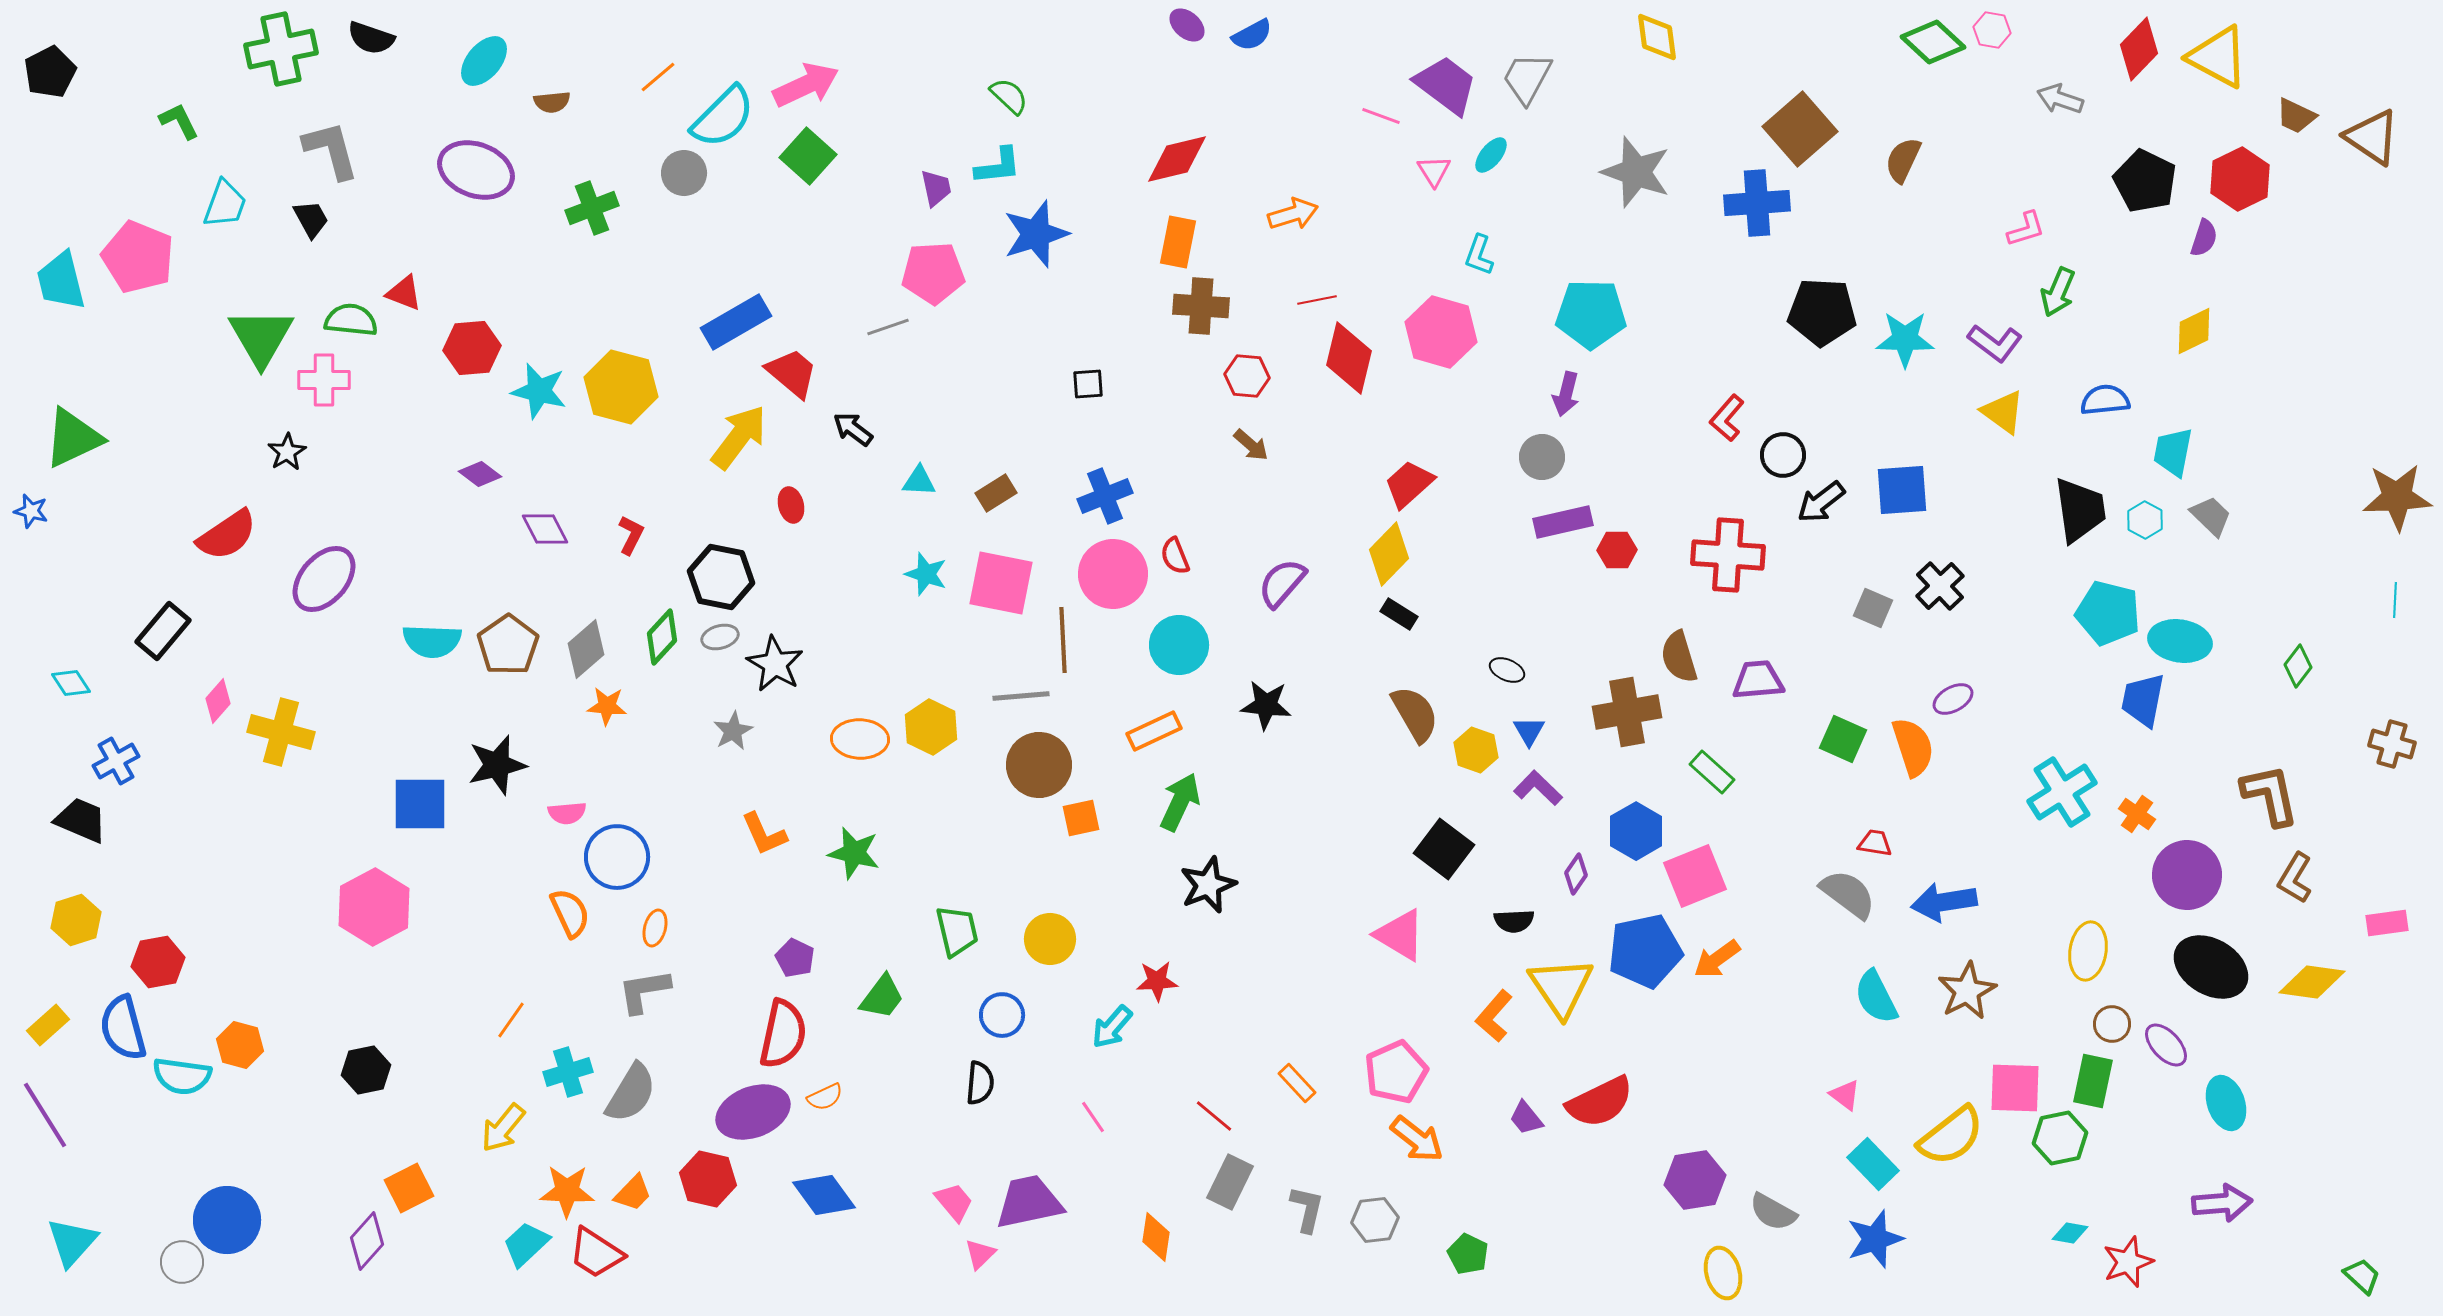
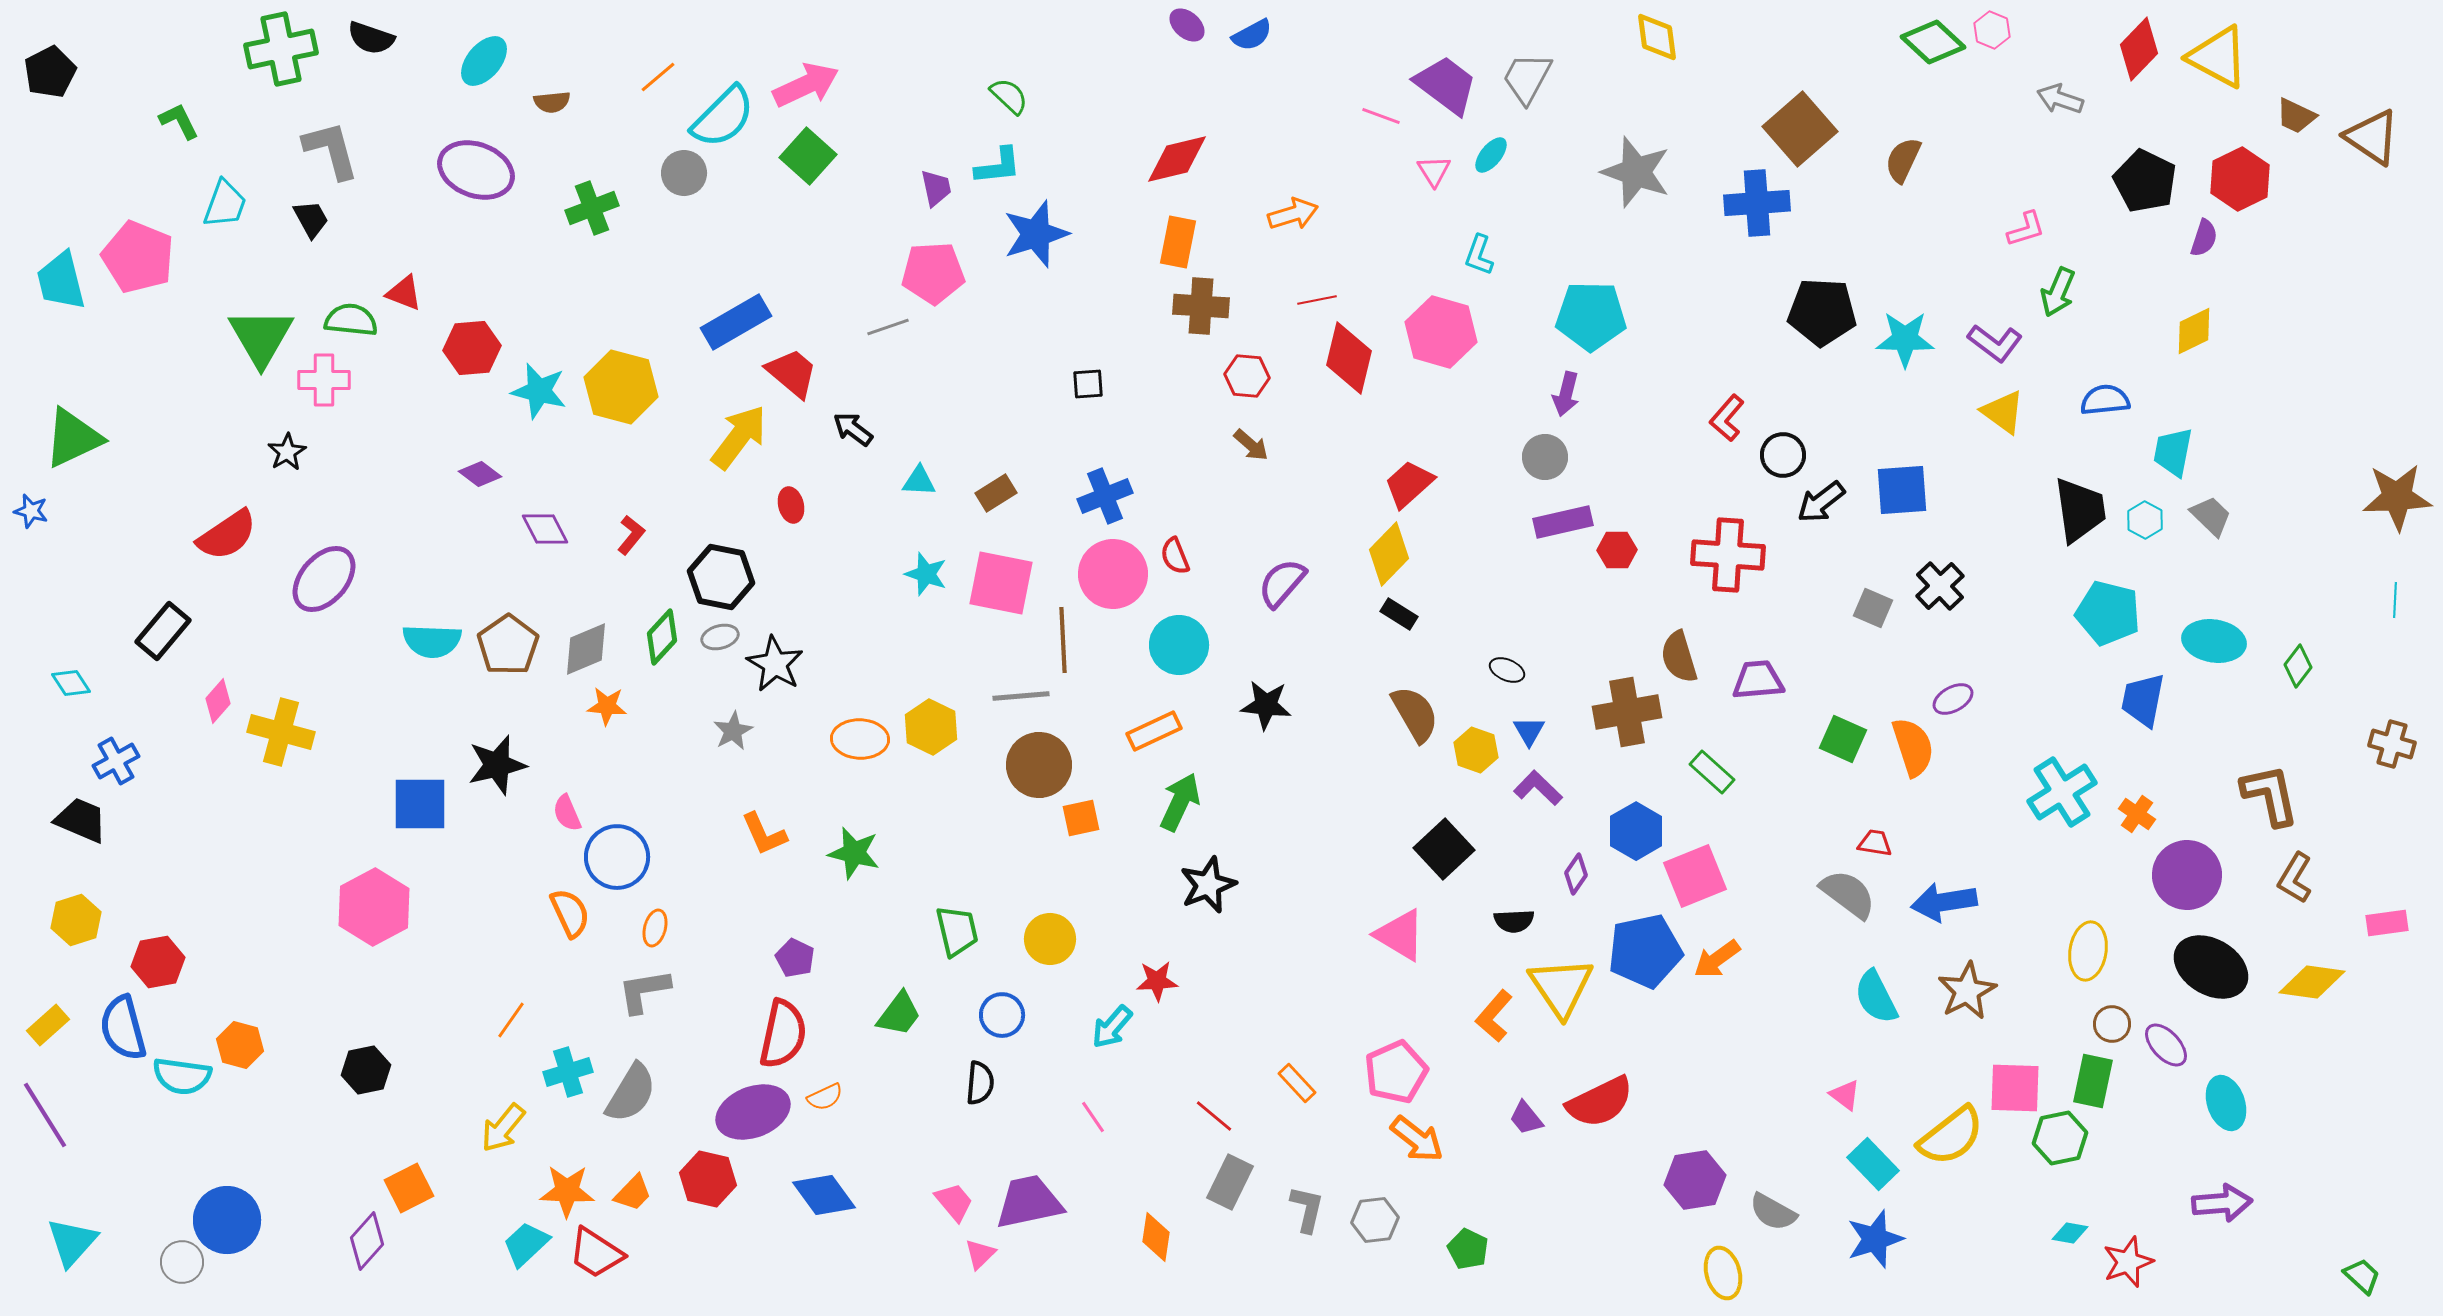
pink hexagon at (1992, 30): rotated 12 degrees clockwise
cyan pentagon at (1591, 314): moved 2 px down
gray circle at (1542, 457): moved 3 px right
red L-shape at (631, 535): rotated 12 degrees clockwise
cyan ellipse at (2180, 641): moved 34 px right
gray diamond at (586, 649): rotated 18 degrees clockwise
pink semicircle at (567, 813): rotated 72 degrees clockwise
black square at (1444, 849): rotated 10 degrees clockwise
green trapezoid at (882, 997): moved 17 px right, 17 px down
green pentagon at (1468, 1254): moved 5 px up
